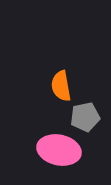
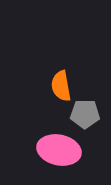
gray pentagon: moved 3 px up; rotated 12 degrees clockwise
